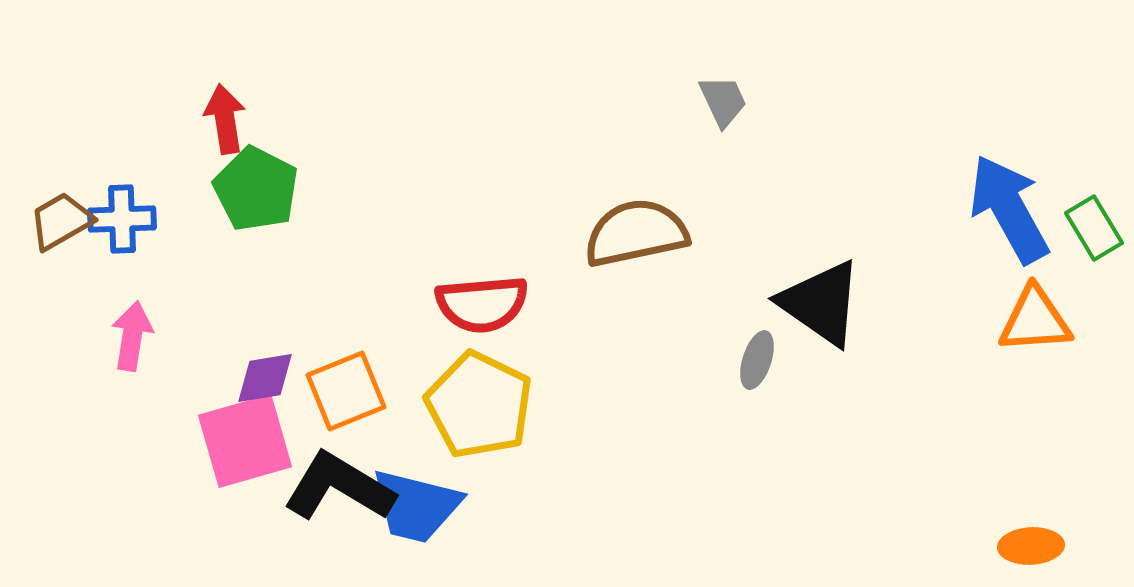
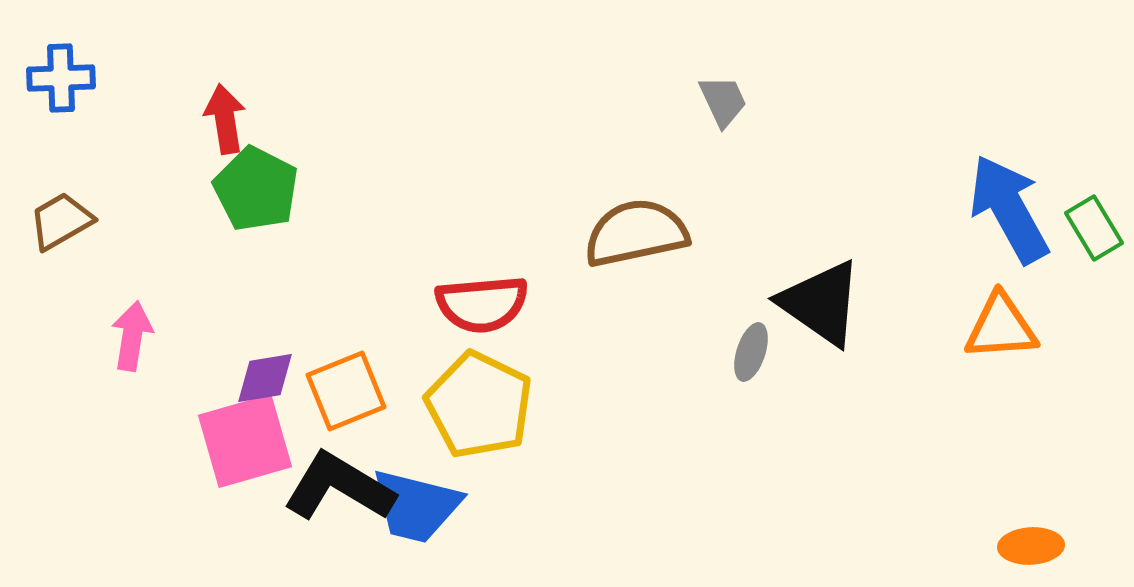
blue cross: moved 61 px left, 141 px up
orange triangle: moved 34 px left, 7 px down
gray ellipse: moved 6 px left, 8 px up
